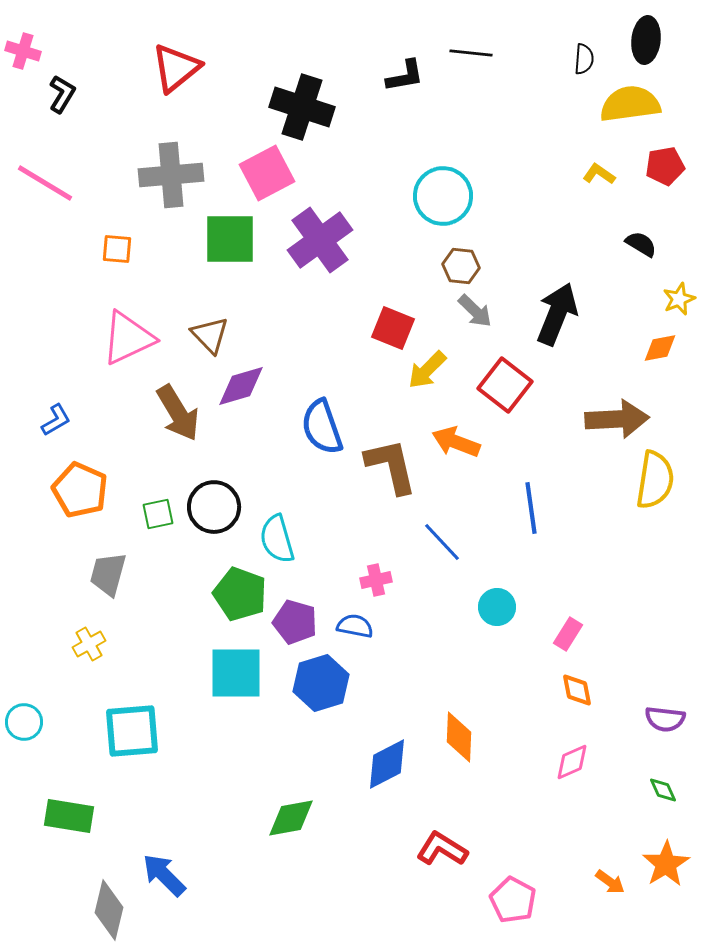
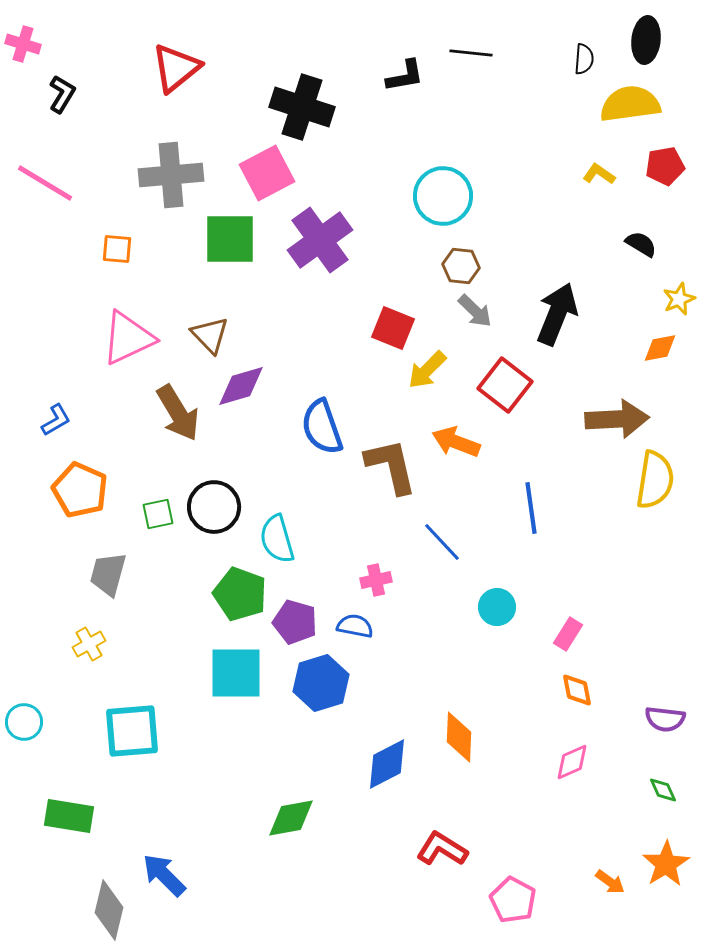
pink cross at (23, 51): moved 7 px up
